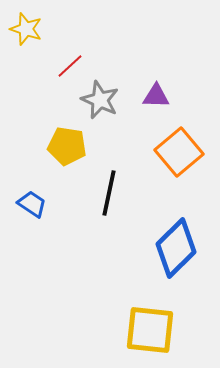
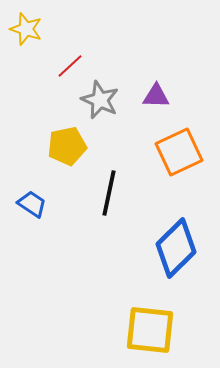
yellow pentagon: rotated 21 degrees counterclockwise
orange square: rotated 15 degrees clockwise
